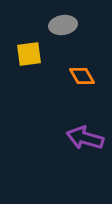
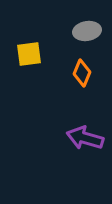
gray ellipse: moved 24 px right, 6 px down
orange diamond: moved 3 px up; rotated 52 degrees clockwise
